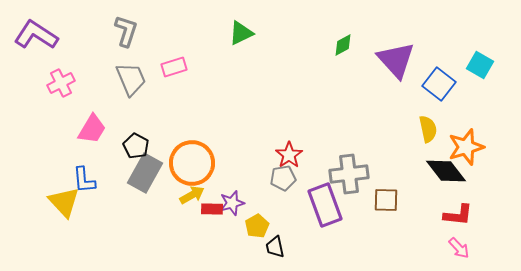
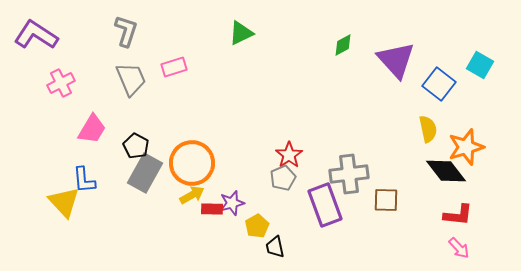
gray pentagon: rotated 15 degrees counterclockwise
